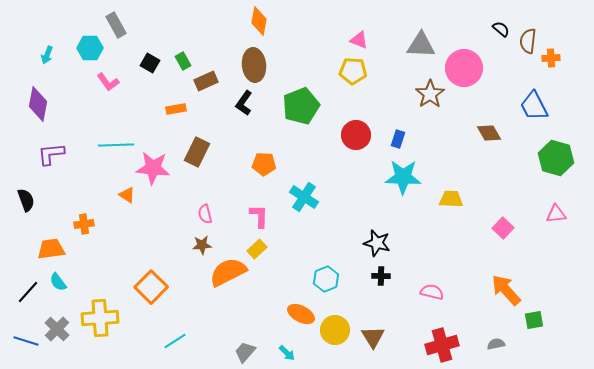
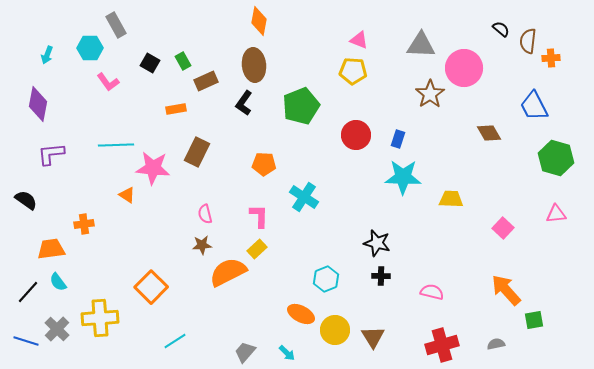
black semicircle at (26, 200): rotated 35 degrees counterclockwise
